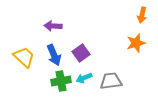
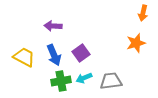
orange arrow: moved 1 px right, 2 px up
yellow trapezoid: rotated 15 degrees counterclockwise
